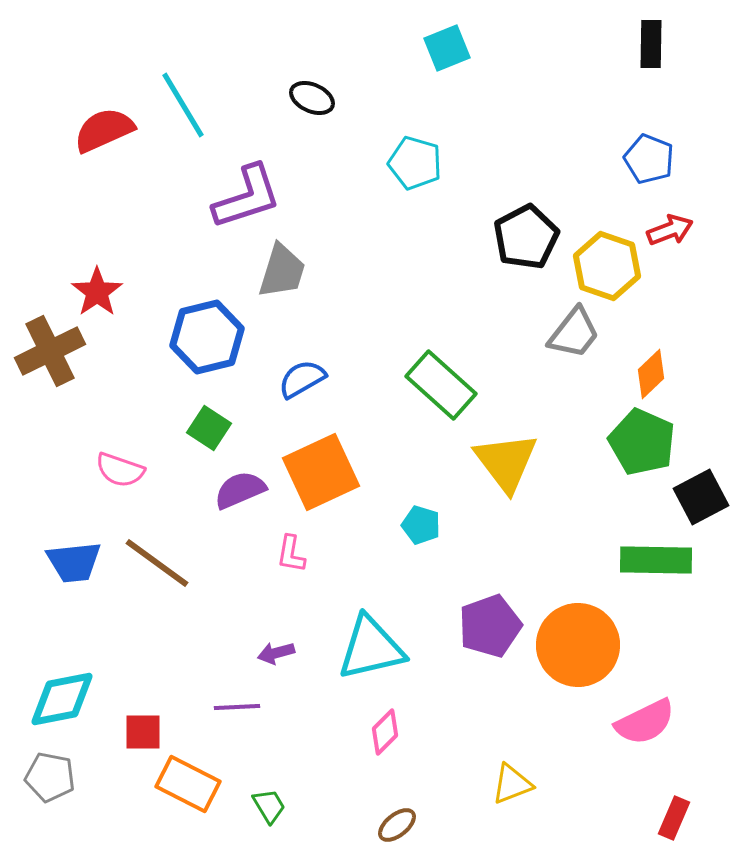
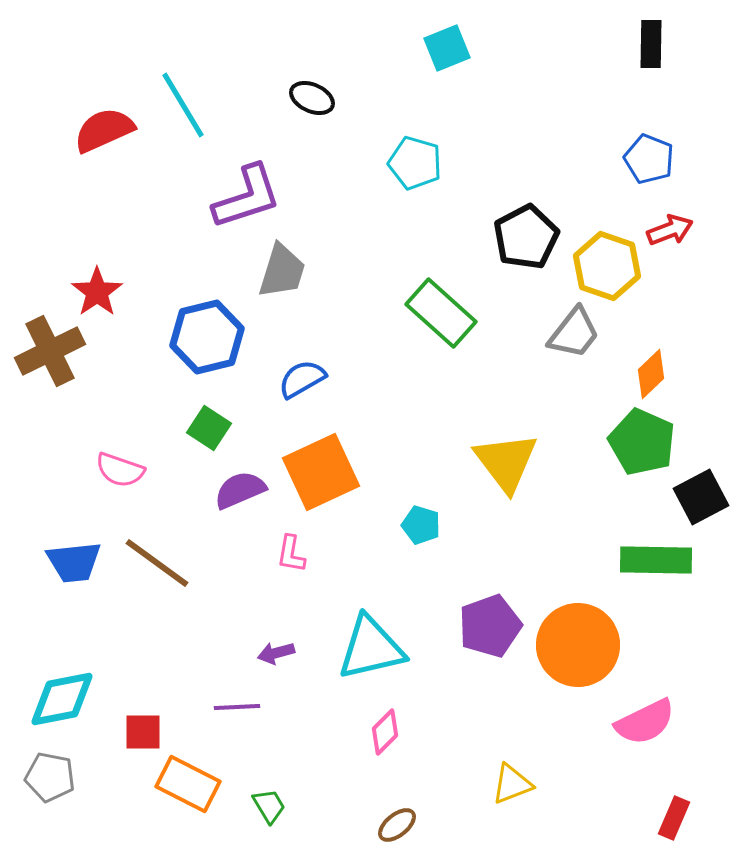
green rectangle at (441, 385): moved 72 px up
